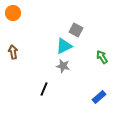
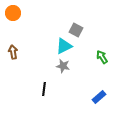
black line: rotated 16 degrees counterclockwise
